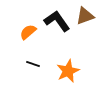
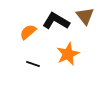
brown triangle: rotated 48 degrees counterclockwise
black L-shape: moved 1 px left; rotated 24 degrees counterclockwise
orange star: moved 17 px up
